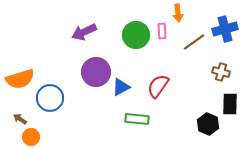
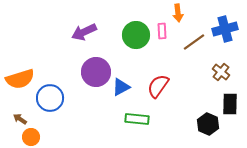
brown cross: rotated 24 degrees clockwise
